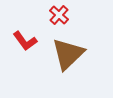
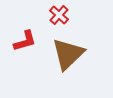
red L-shape: rotated 70 degrees counterclockwise
